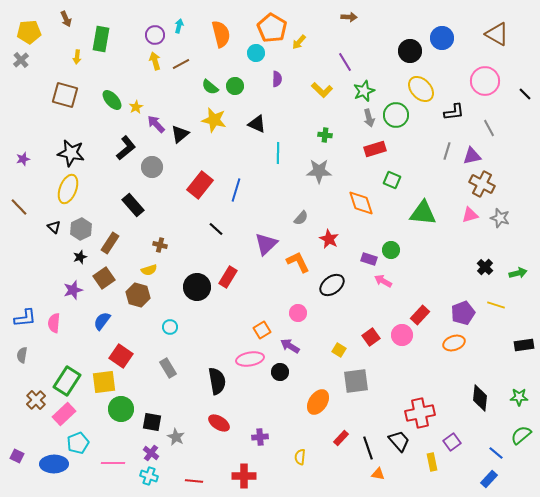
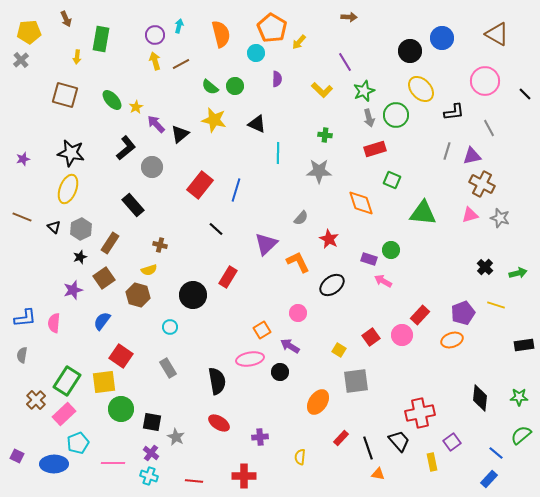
brown line at (19, 207): moved 3 px right, 10 px down; rotated 24 degrees counterclockwise
black circle at (197, 287): moved 4 px left, 8 px down
orange ellipse at (454, 343): moved 2 px left, 3 px up
